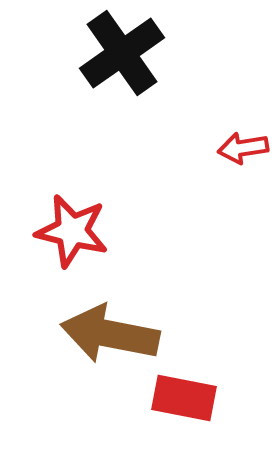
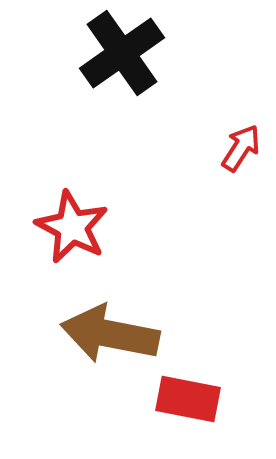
red arrow: moved 2 px left; rotated 132 degrees clockwise
red star: moved 4 px up; rotated 14 degrees clockwise
red rectangle: moved 4 px right, 1 px down
